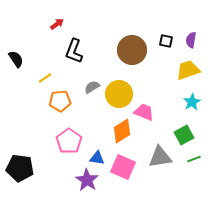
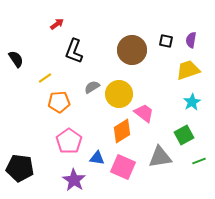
orange pentagon: moved 1 px left, 1 px down
pink trapezoid: moved 1 px down; rotated 15 degrees clockwise
green line: moved 5 px right, 2 px down
purple star: moved 13 px left
